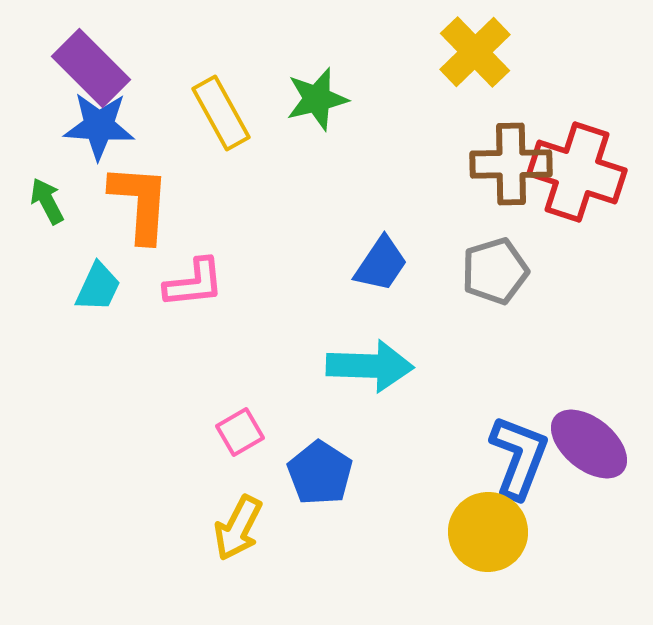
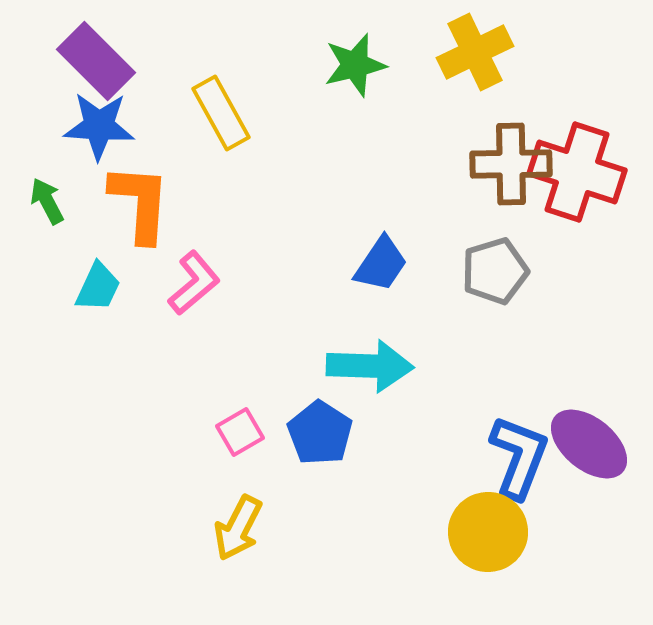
yellow cross: rotated 18 degrees clockwise
purple rectangle: moved 5 px right, 7 px up
green star: moved 38 px right, 34 px up
pink L-shape: rotated 34 degrees counterclockwise
blue pentagon: moved 40 px up
